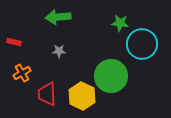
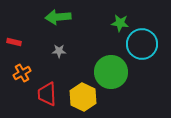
green circle: moved 4 px up
yellow hexagon: moved 1 px right, 1 px down
